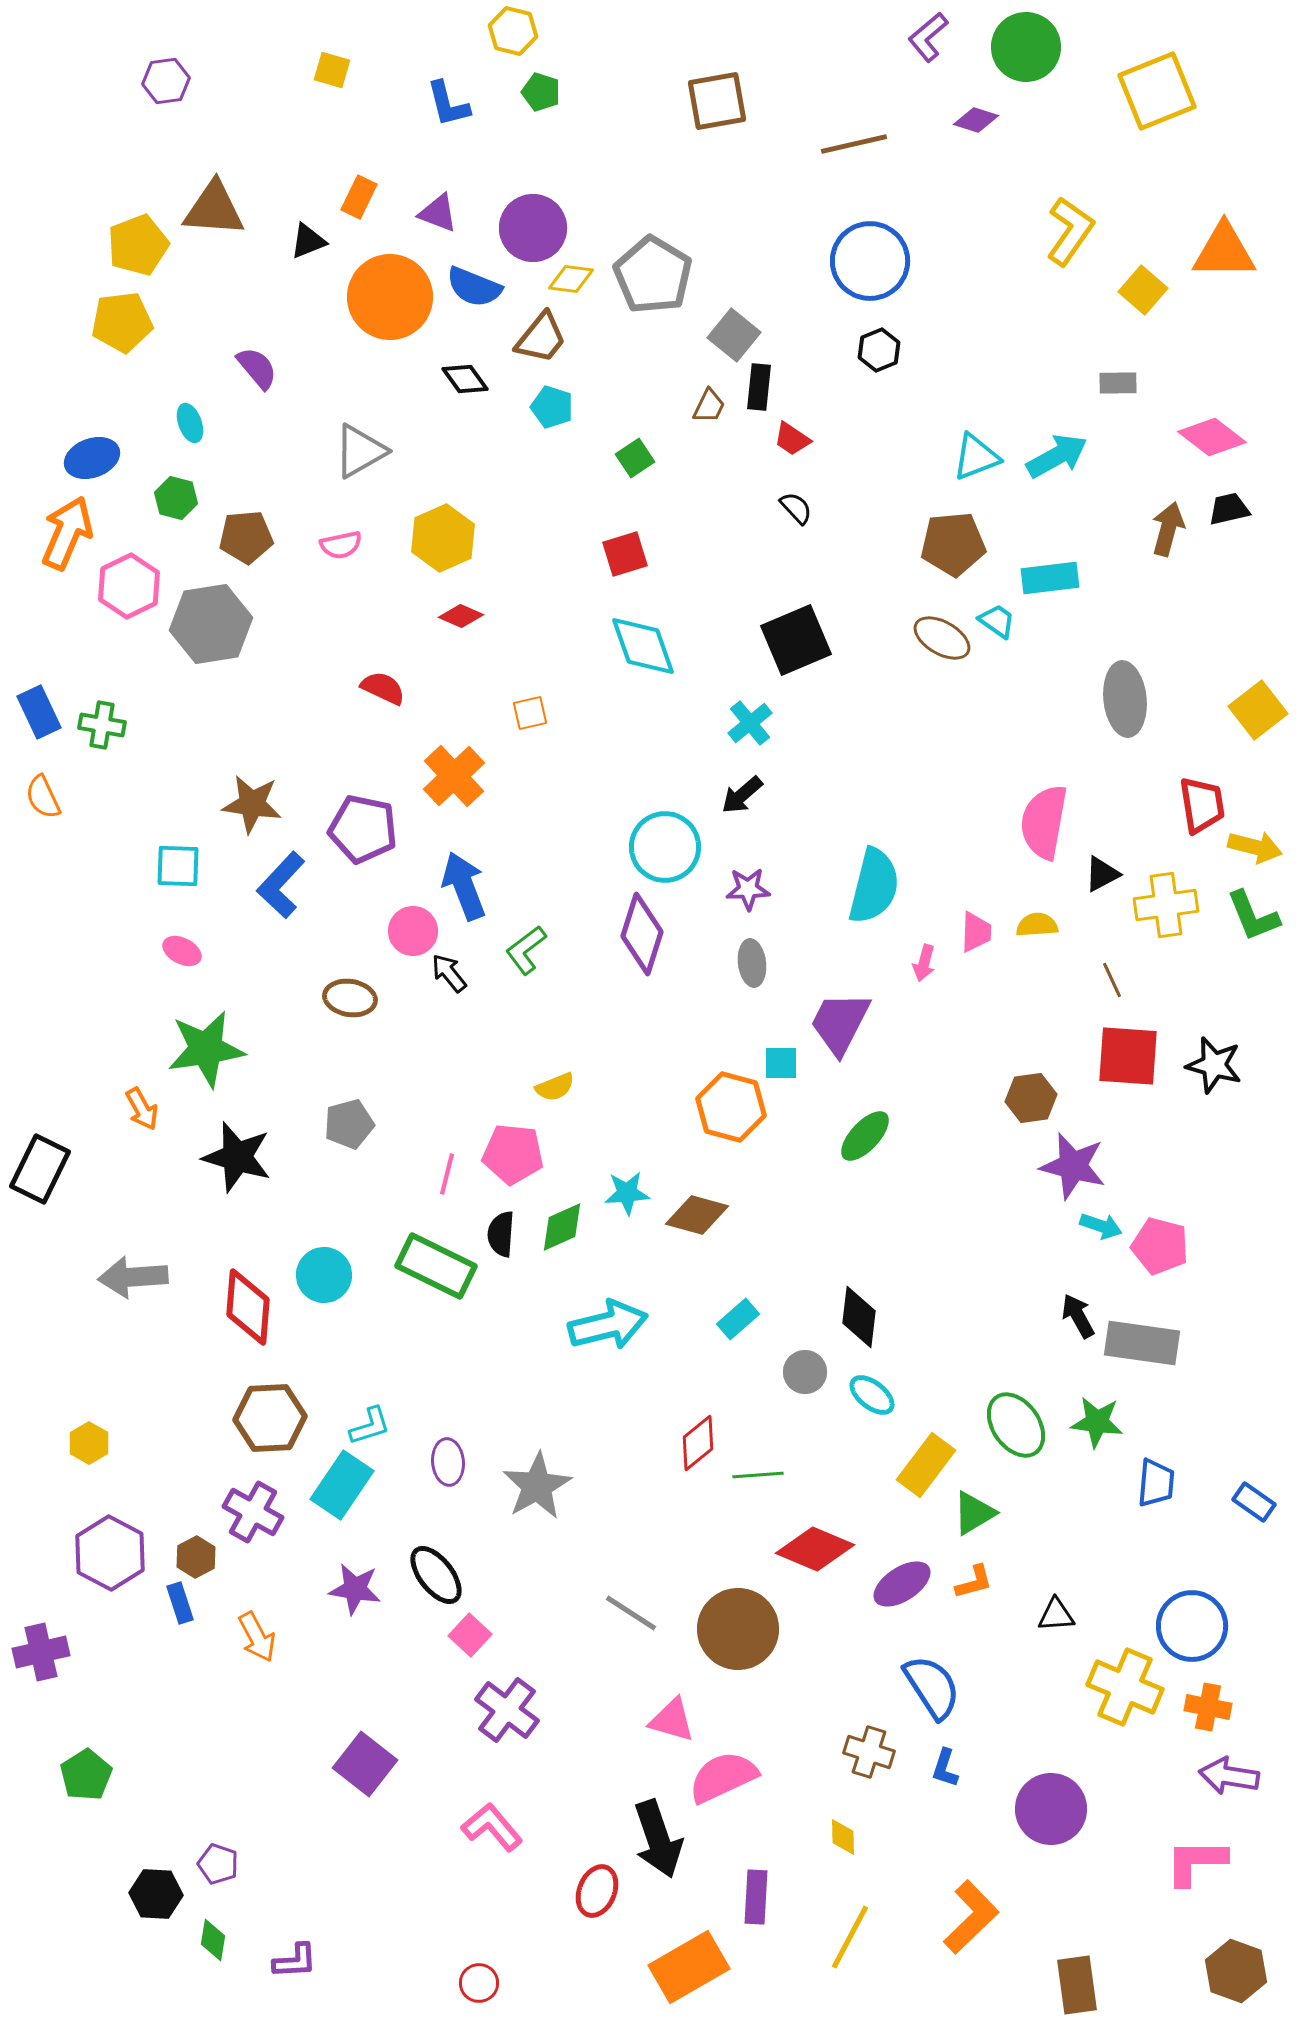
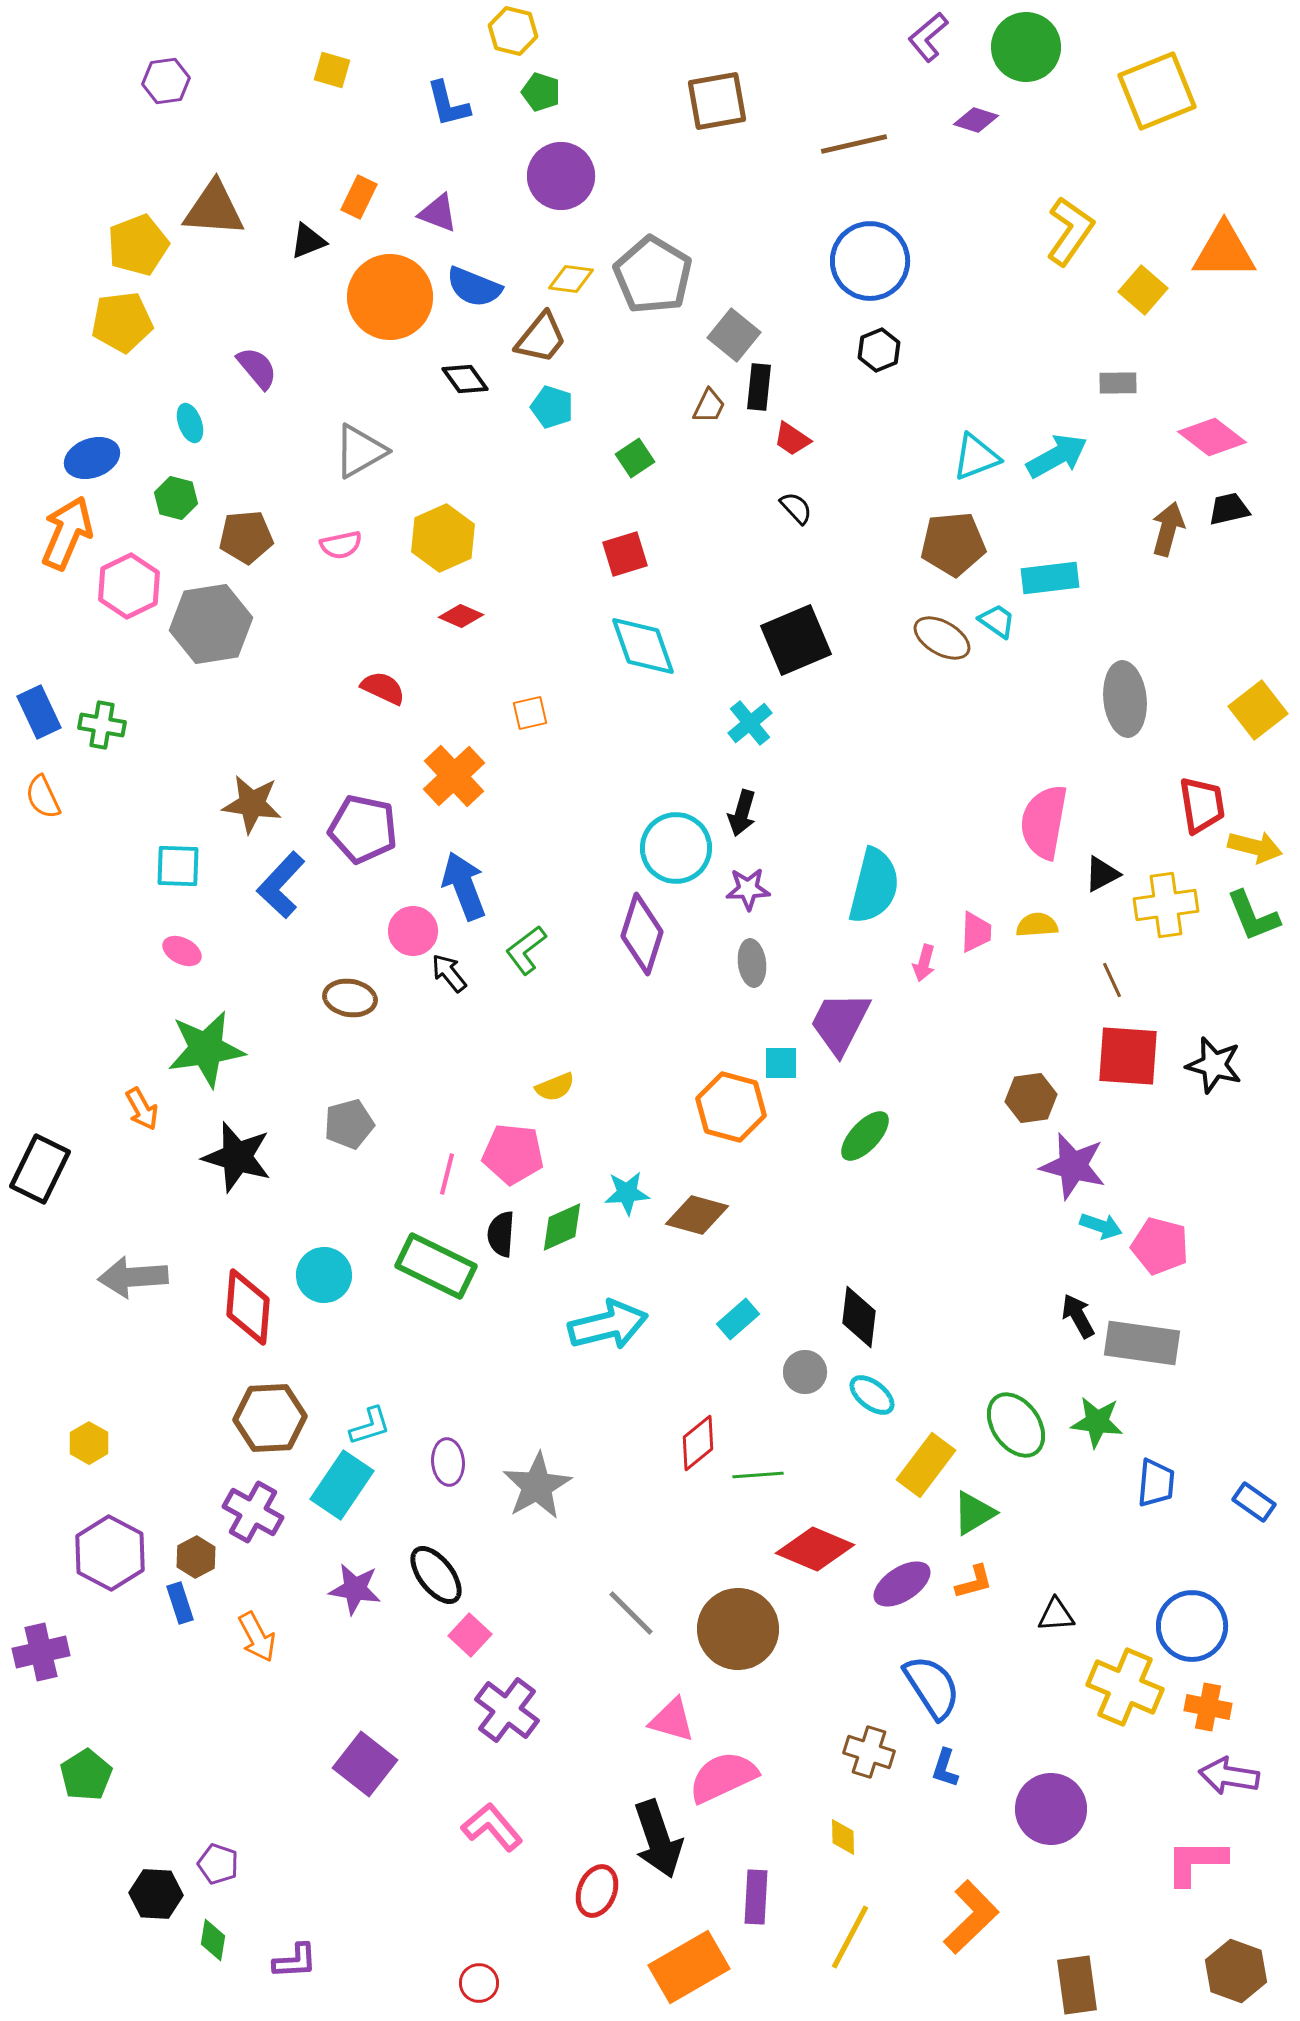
purple circle at (533, 228): moved 28 px right, 52 px up
black arrow at (742, 795): moved 18 px down; rotated 33 degrees counterclockwise
cyan circle at (665, 847): moved 11 px right, 1 px down
gray line at (631, 1613): rotated 12 degrees clockwise
